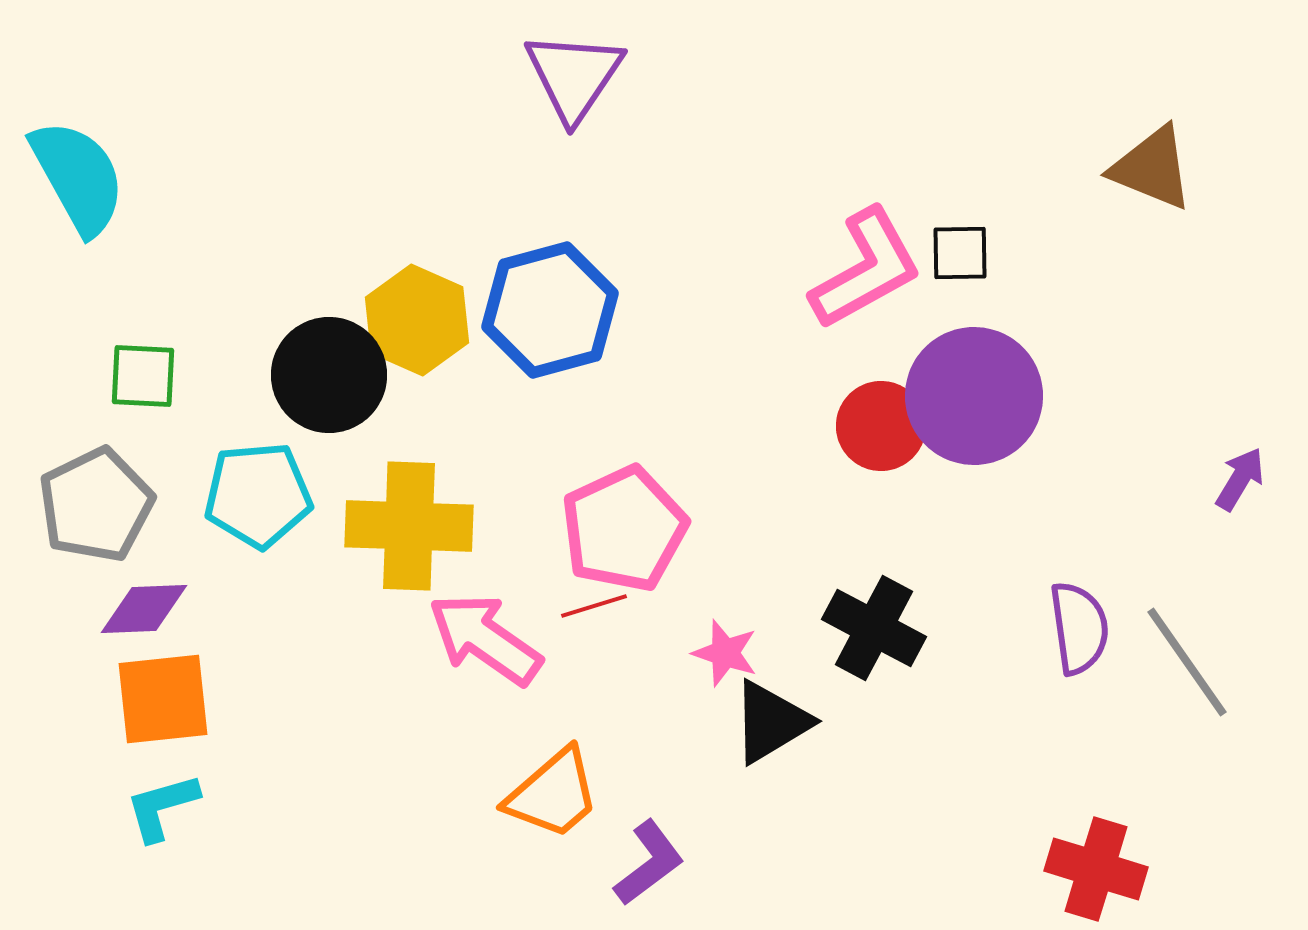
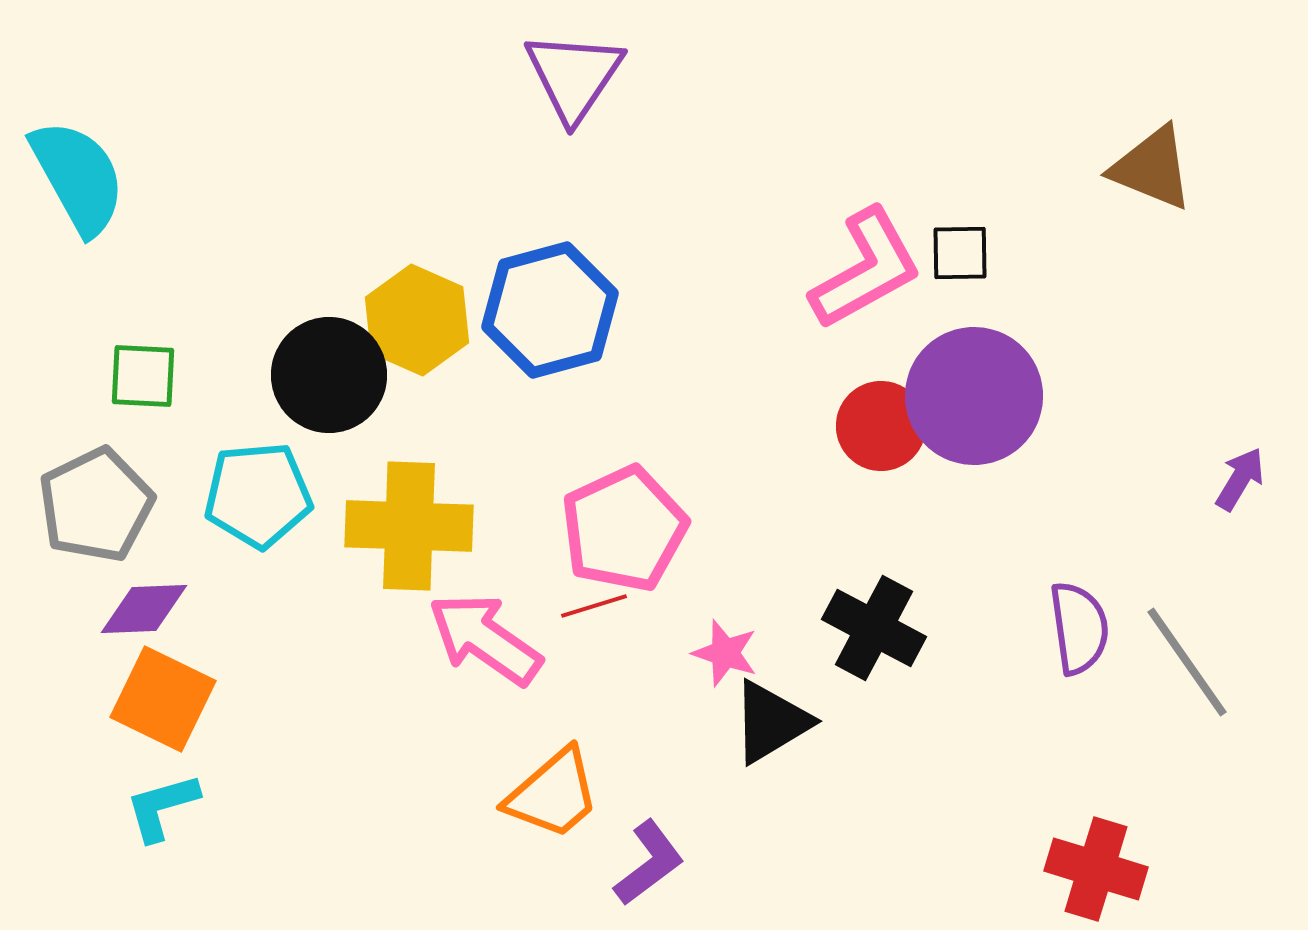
orange square: rotated 32 degrees clockwise
